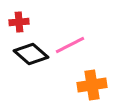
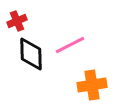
red cross: moved 2 px left, 1 px up; rotated 18 degrees counterclockwise
black diamond: rotated 48 degrees clockwise
